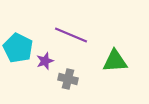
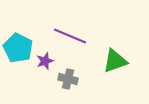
purple line: moved 1 px left, 1 px down
green triangle: rotated 16 degrees counterclockwise
